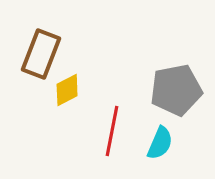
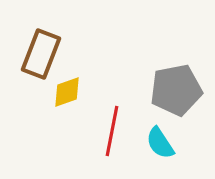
yellow diamond: moved 2 px down; rotated 8 degrees clockwise
cyan semicircle: rotated 124 degrees clockwise
